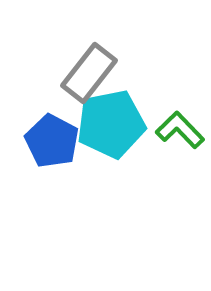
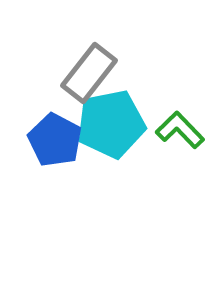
blue pentagon: moved 3 px right, 1 px up
